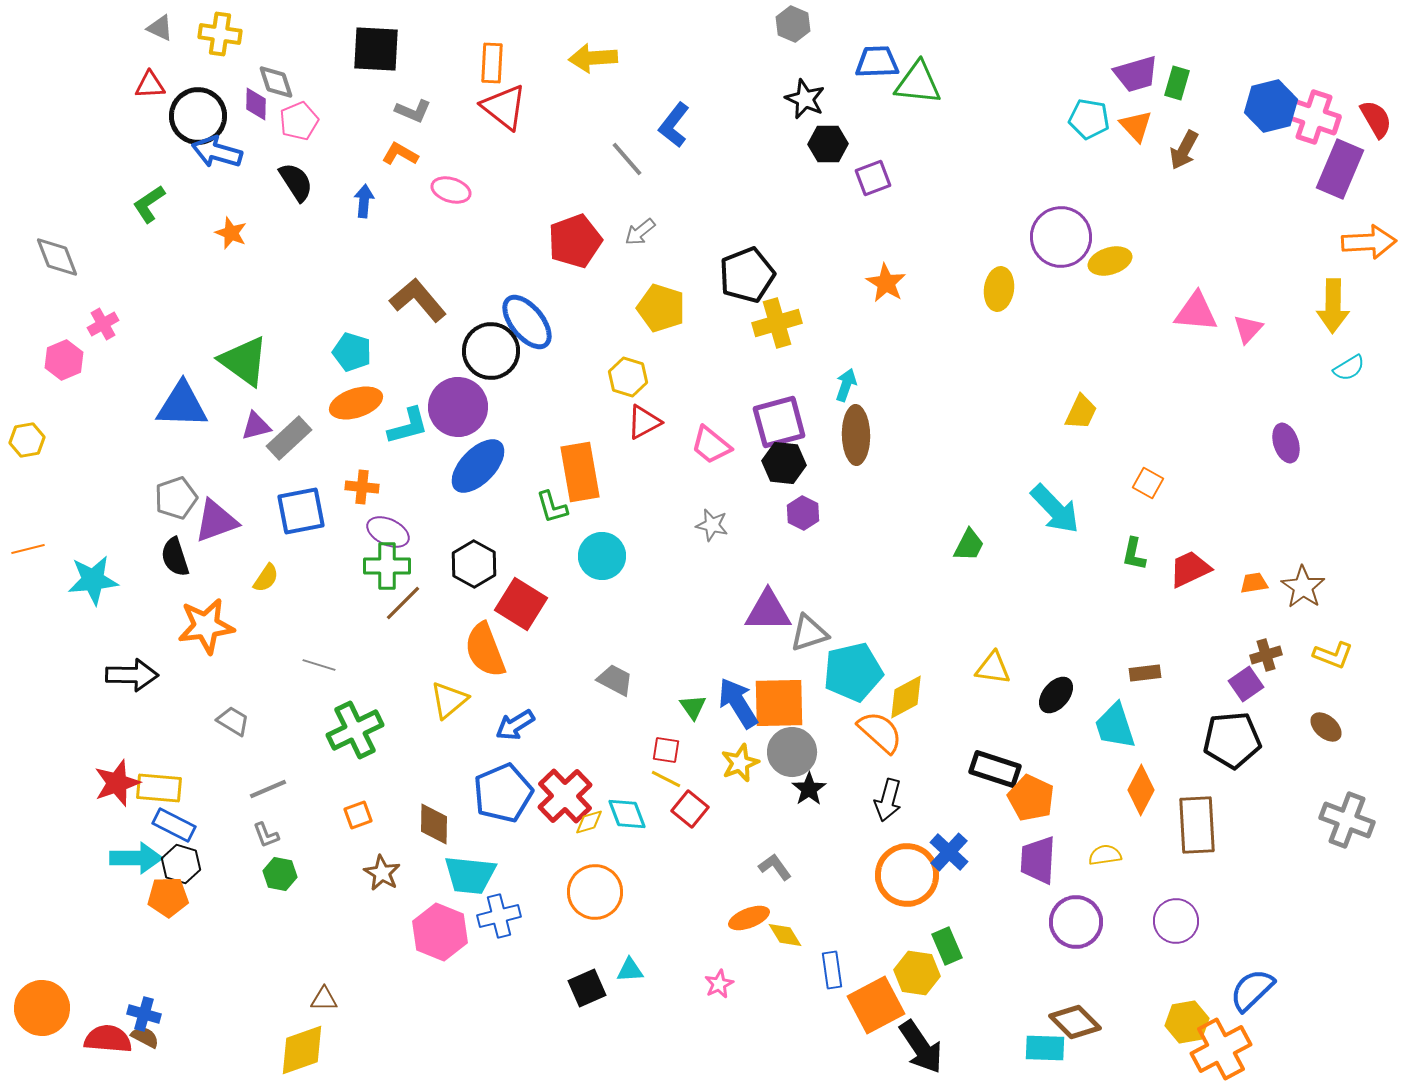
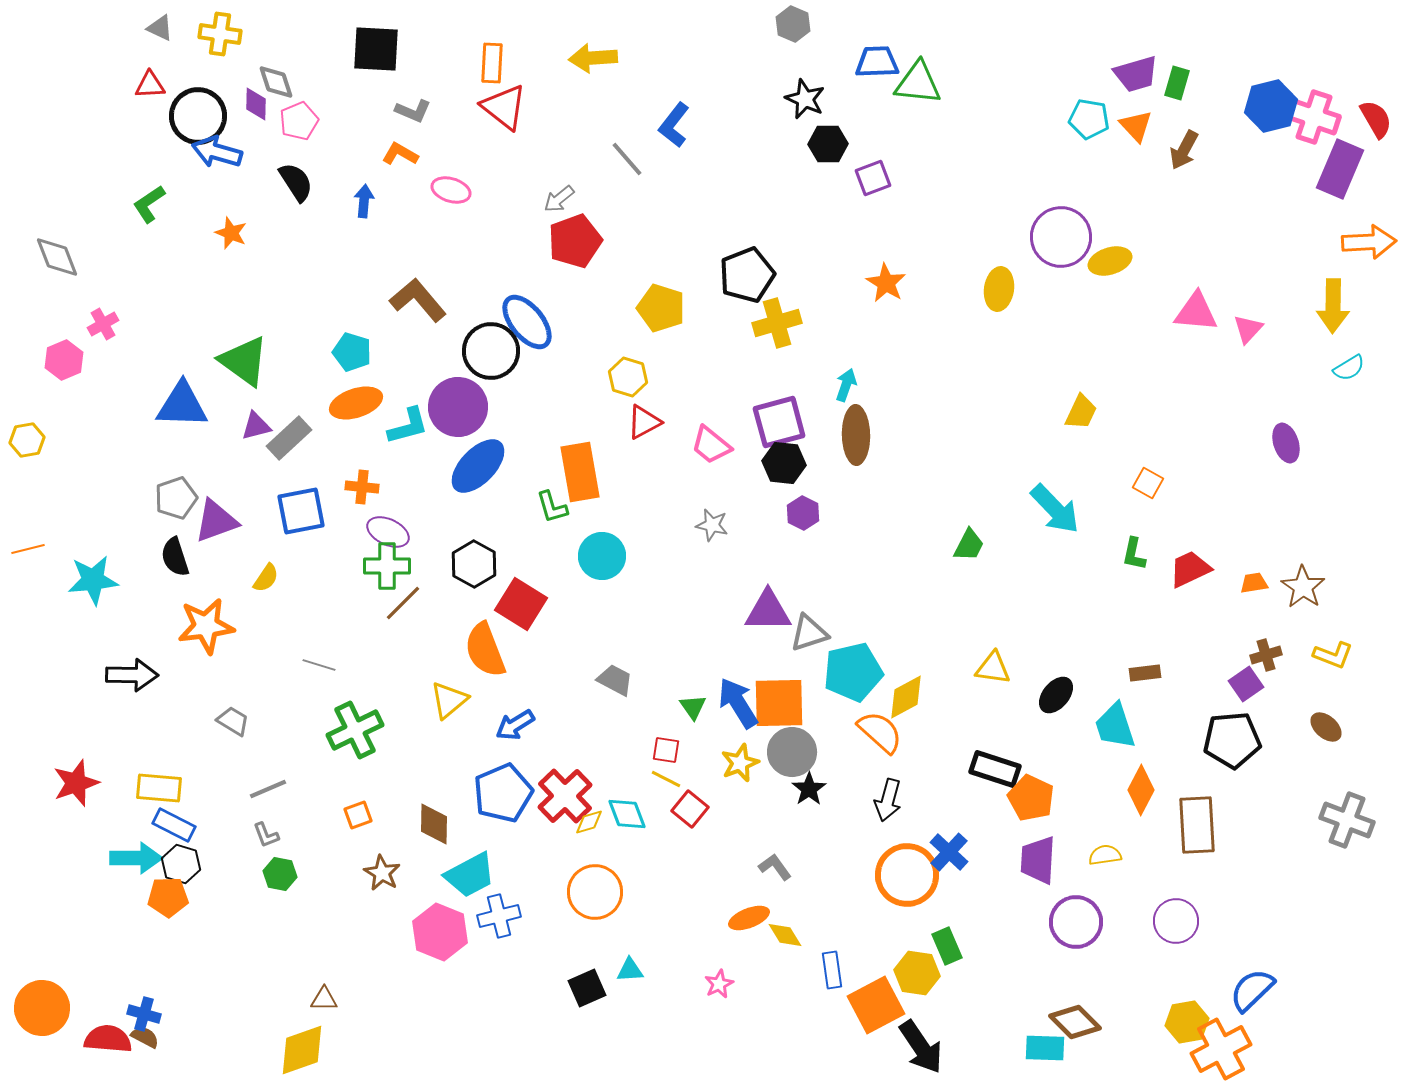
gray arrow at (640, 232): moved 81 px left, 33 px up
red star at (117, 783): moved 41 px left
cyan trapezoid at (470, 875): rotated 34 degrees counterclockwise
